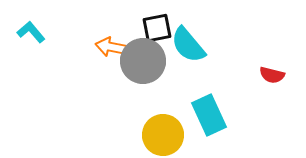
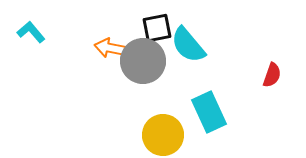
orange arrow: moved 1 px left, 1 px down
red semicircle: rotated 85 degrees counterclockwise
cyan rectangle: moved 3 px up
